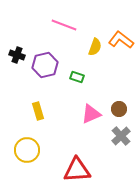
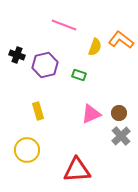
green rectangle: moved 2 px right, 2 px up
brown circle: moved 4 px down
